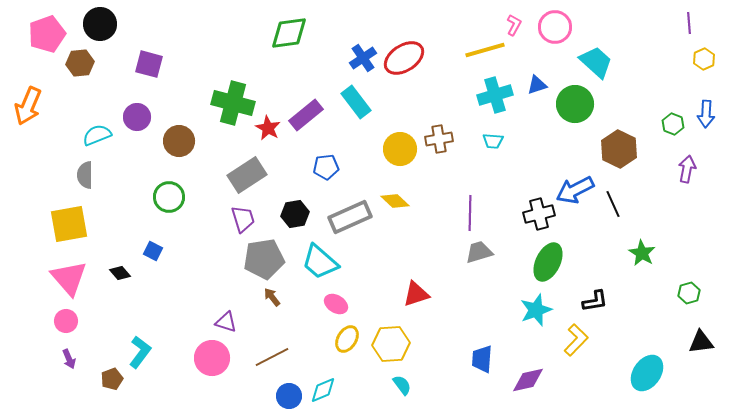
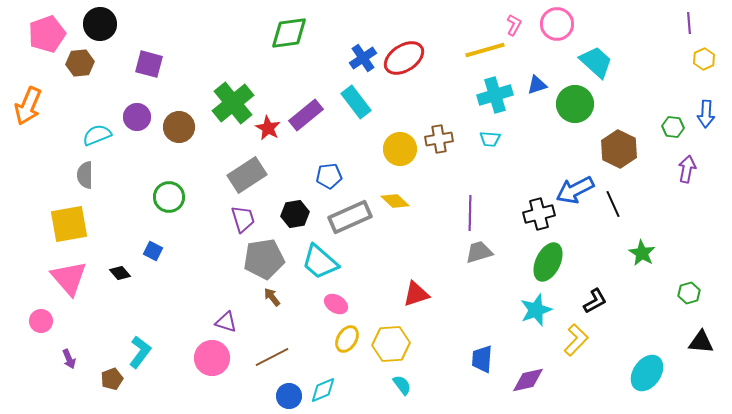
pink circle at (555, 27): moved 2 px right, 3 px up
green cross at (233, 103): rotated 36 degrees clockwise
green hexagon at (673, 124): moved 3 px down; rotated 15 degrees counterclockwise
brown circle at (179, 141): moved 14 px up
cyan trapezoid at (493, 141): moved 3 px left, 2 px up
blue pentagon at (326, 167): moved 3 px right, 9 px down
black L-shape at (595, 301): rotated 20 degrees counterclockwise
pink circle at (66, 321): moved 25 px left
black triangle at (701, 342): rotated 12 degrees clockwise
